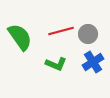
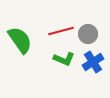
green semicircle: moved 3 px down
green L-shape: moved 8 px right, 5 px up
